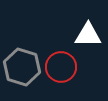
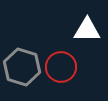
white triangle: moved 1 px left, 5 px up
